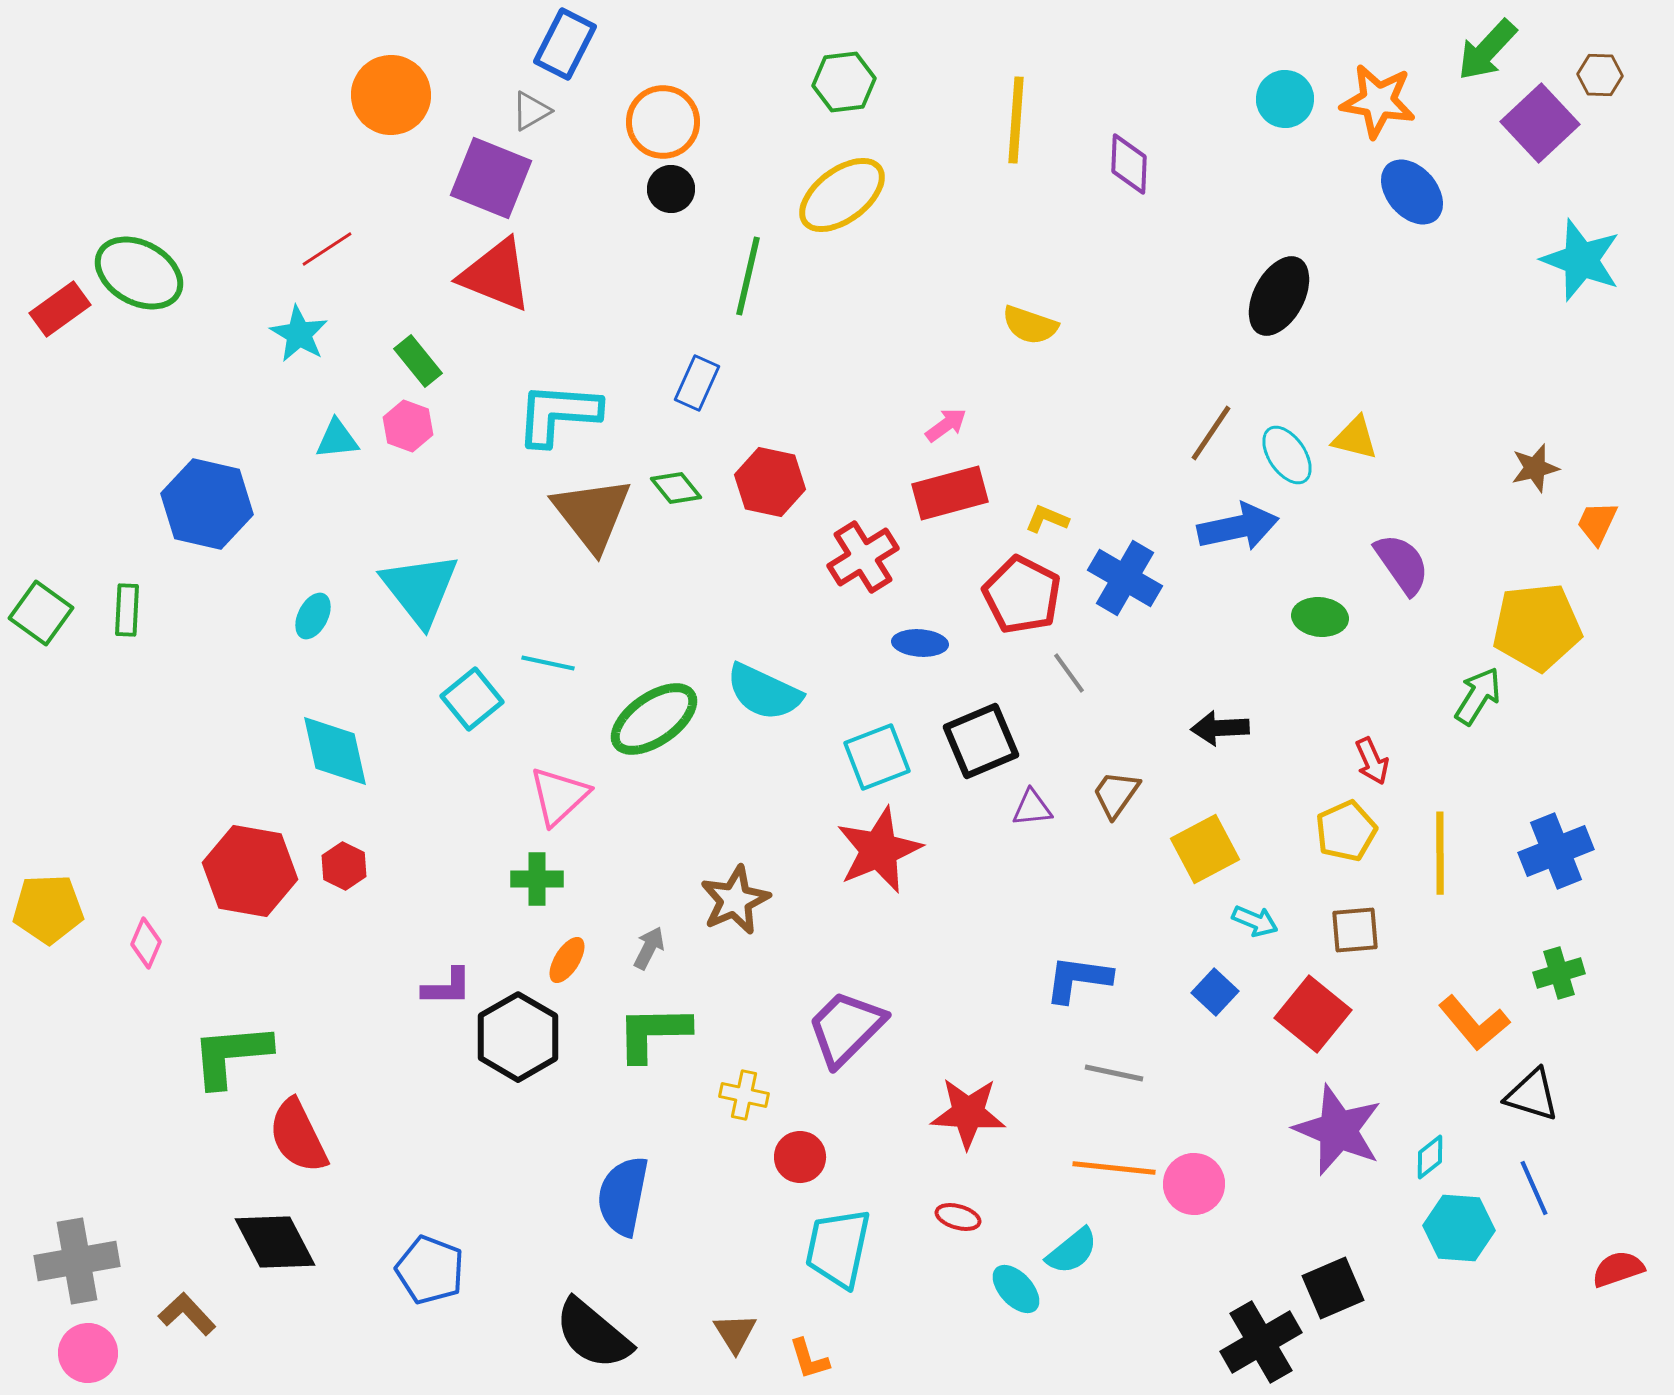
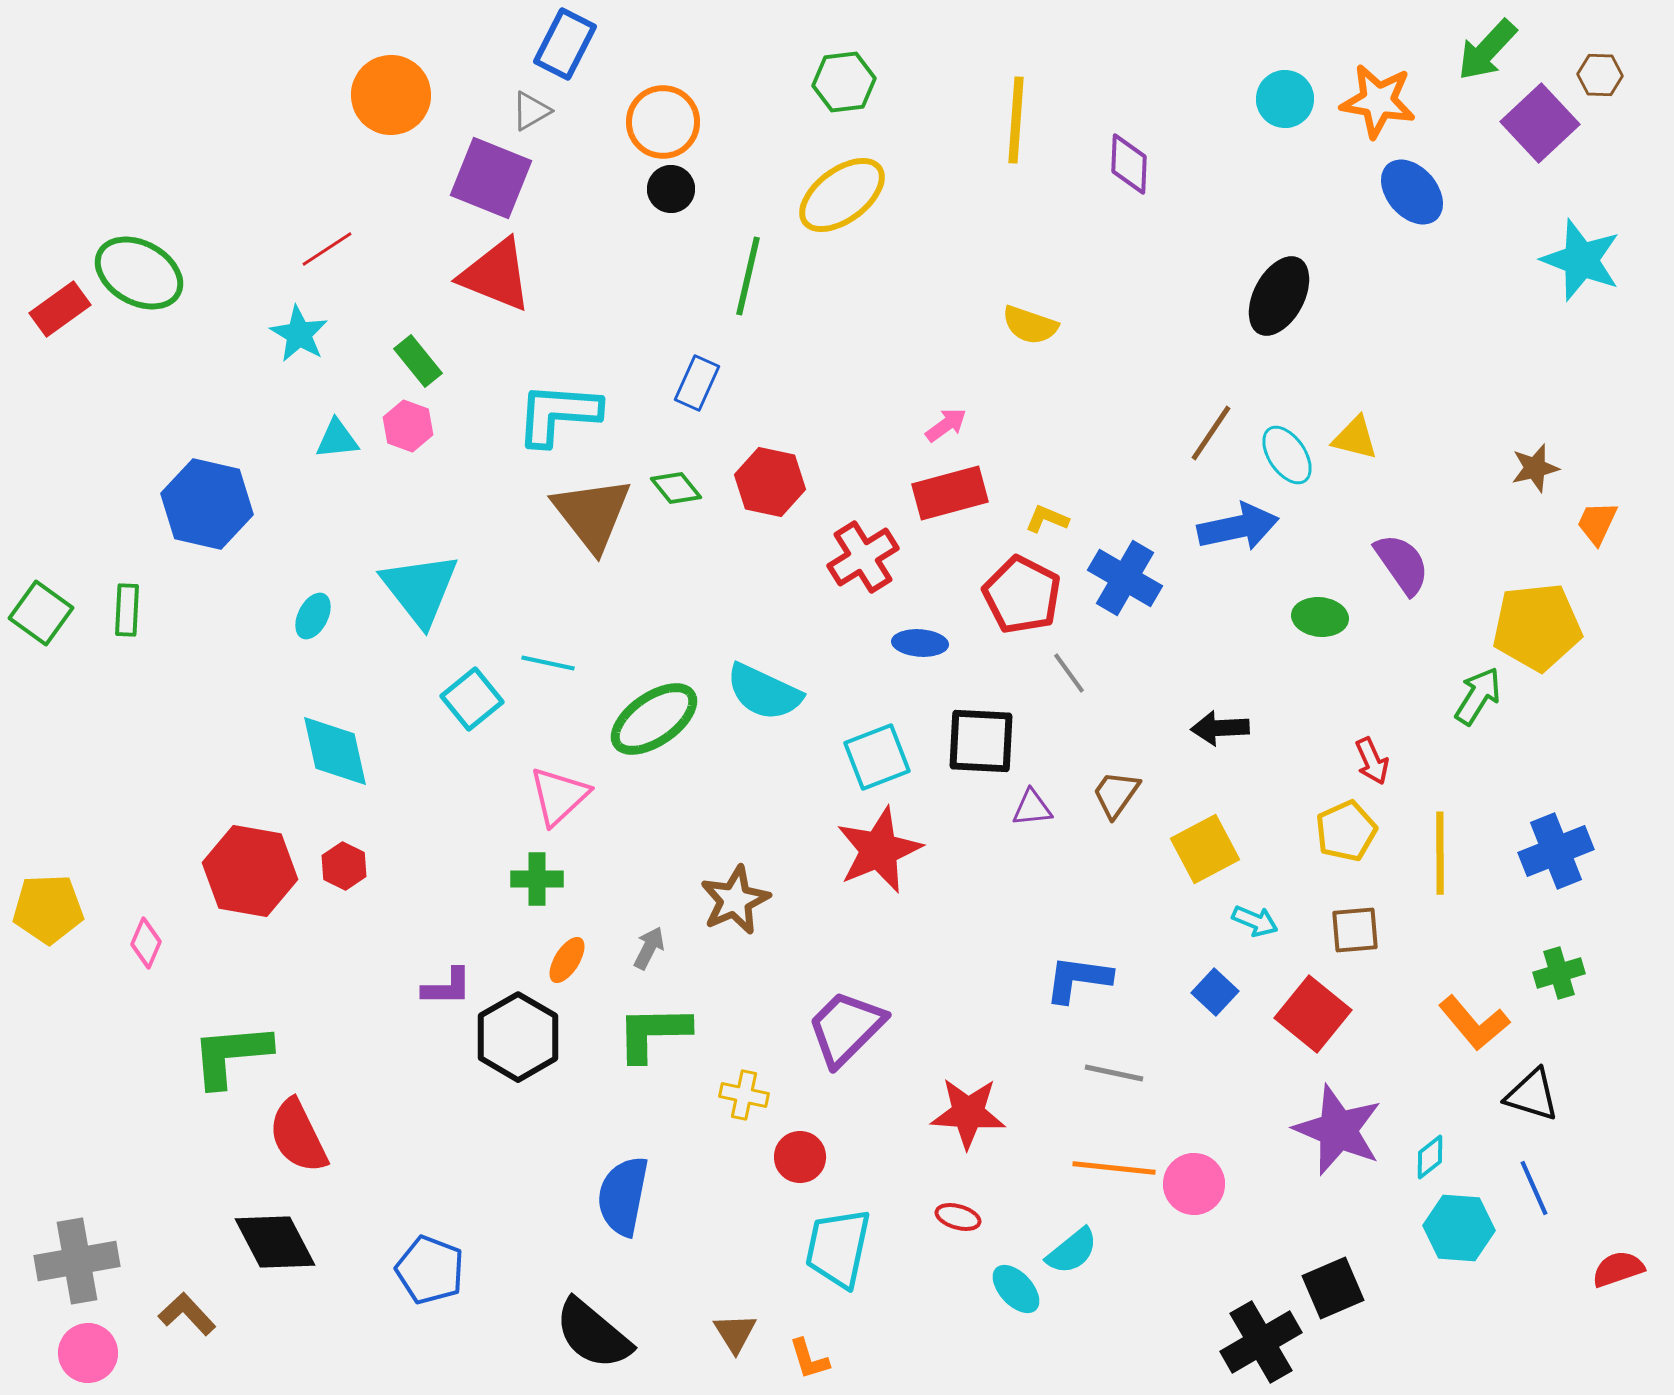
black square at (981, 741): rotated 26 degrees clockwise
